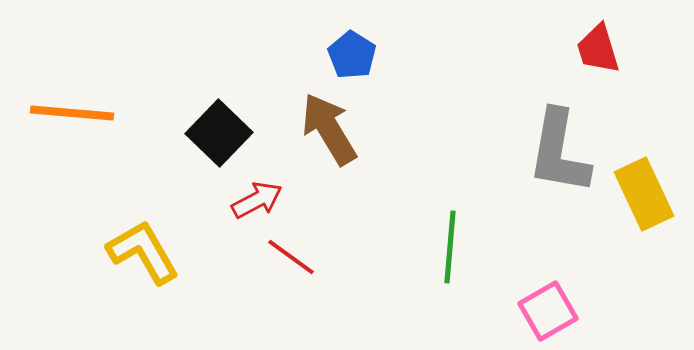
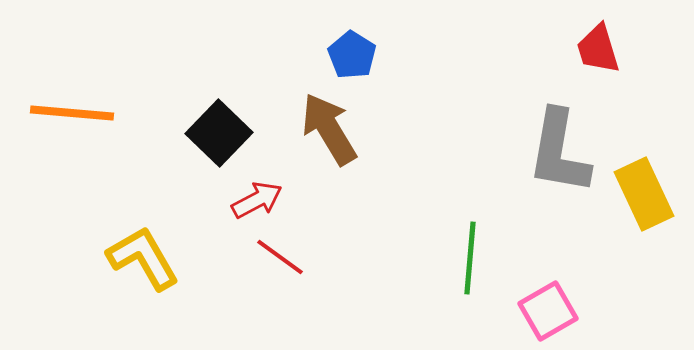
green line: moved 20 px right, 11 px down
yellow L-shape: moved 6 px down
red line: moved 11 px left
